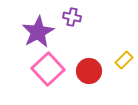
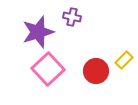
purple star: rotated 12 degrees clockwise
red circle: moved 7 px right
